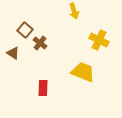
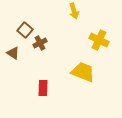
brown cross: rotated 24 degrees clockwise
